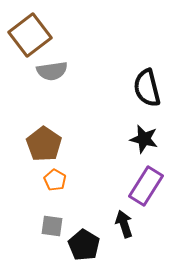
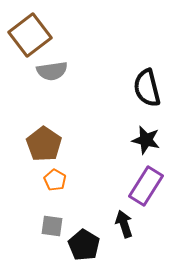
black star: moved 2 px right, 1 px down
